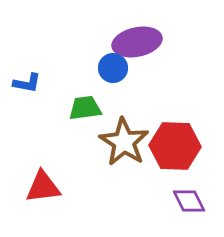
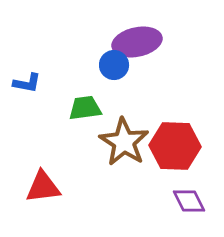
blue circle: moved 1 px right, 3 px up
